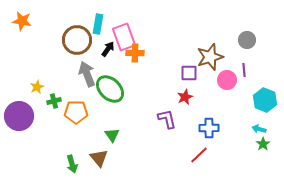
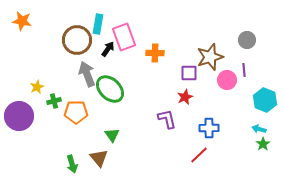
orange cross: moved 20 px right
